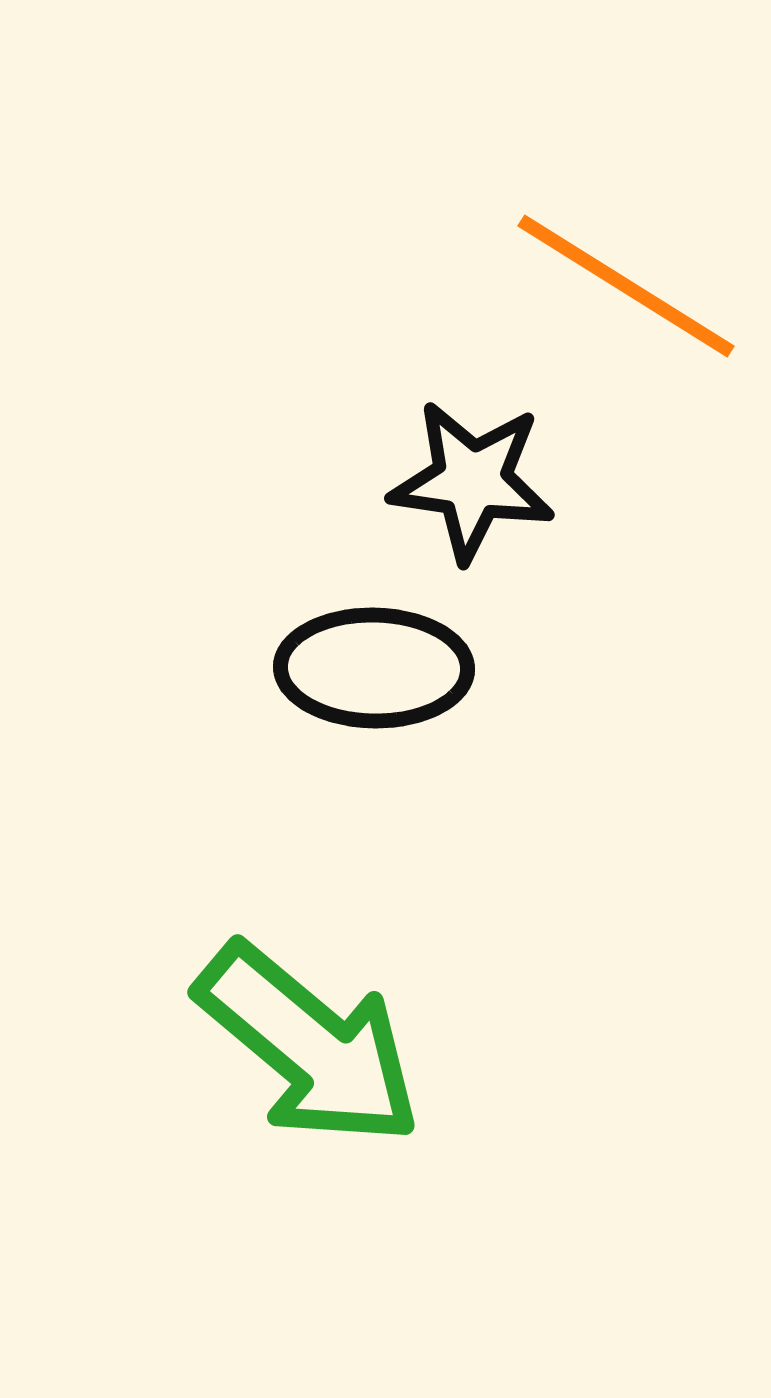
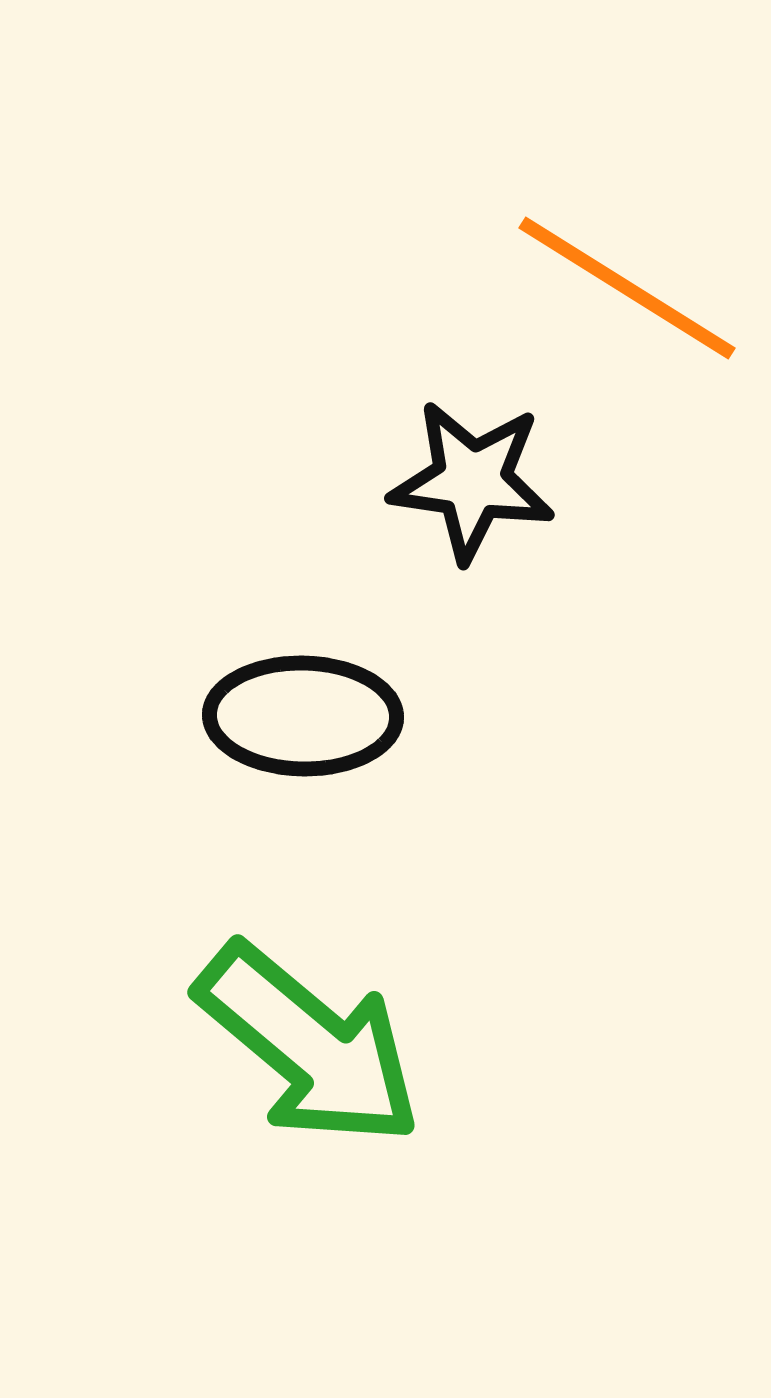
orange line: moved 1 px right, 2 px down
black ellipse: moved 71 px left, 48 px down
